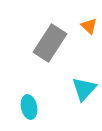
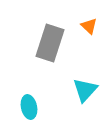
gray rectangle: rotated 15 degrees counterclockwise
cyan triangle: moved 1 px right, 1 px down
